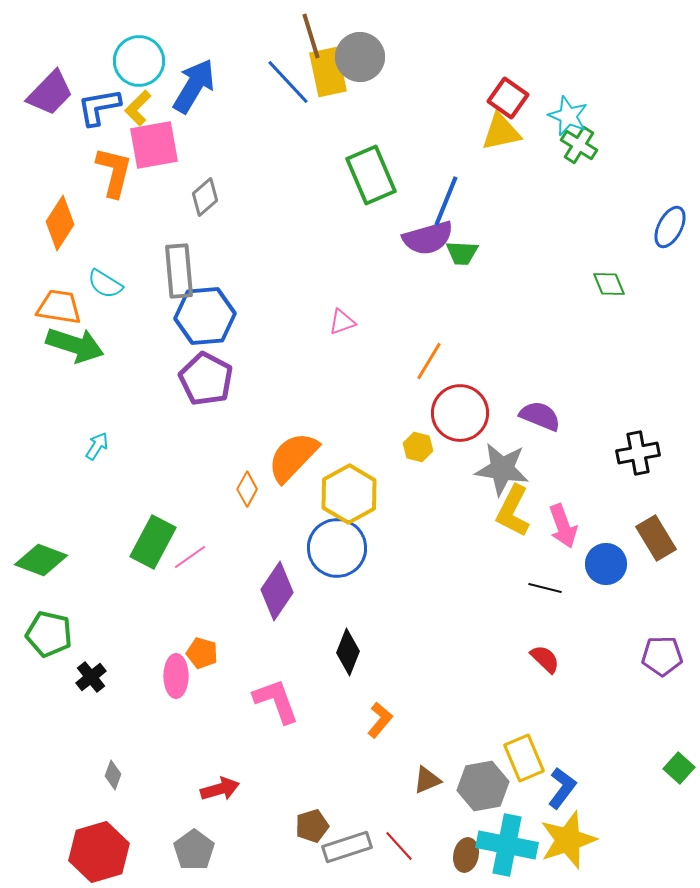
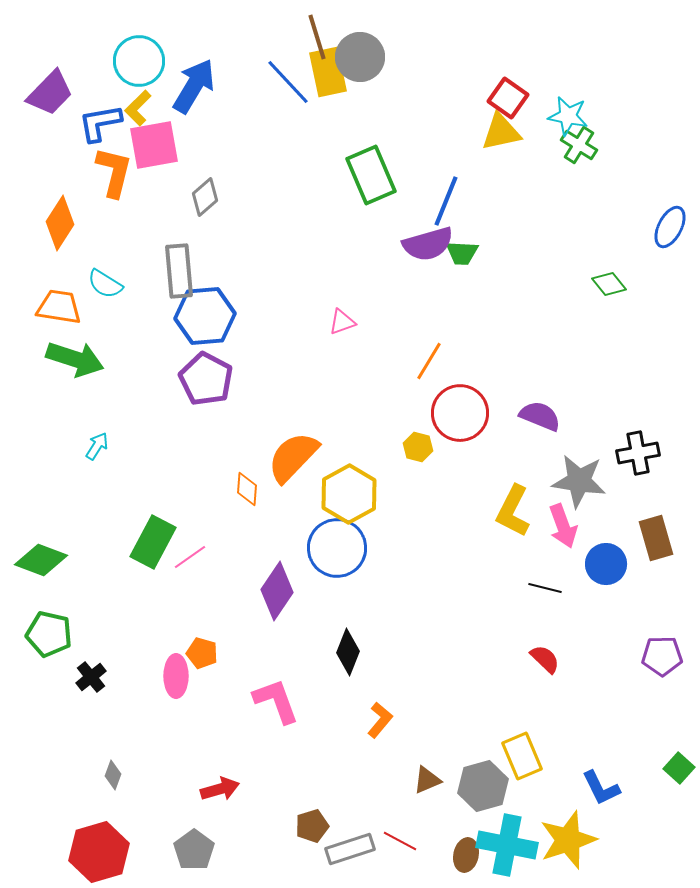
brown line at (311, 36): moved 6 px right, 1 px down
blue L-shape at (99, 107): moved 1 px right, 16 px down
cyan star at (568, 116): rotated 12 degrees counterclockwise
purple semicircle at (428, 238): moved 6 px down
green diamond at (609, 284): rotated 16 degrees counterclockwise
green arrow at (75, 345): moved 14 px down
gray star at (502, 469): moved 77 px right, 12 px down
orange diamond at (247, 489): rotated 24 degrees counterclockwise
brown rectangle at (656, 538): rotated 15 degrees clockwise
yellow rectangle at (524, 758): moved 2 px left, 2 px up
gray hexagon at (483, 786): rotated 6 degrees counterclockwise
blue L-shape at (562, 788): moved 39 px right; rotated 117 degrees clockwise
red line at (399, 846): moved 1 px right, 5 px up; rotated 20 degrees counterclockwise
gray rectangle at (347, 847): moved 3 px right, 2 px down
